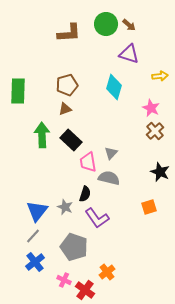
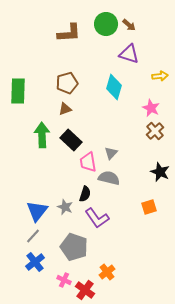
brown pentagon: moved 2 px up
